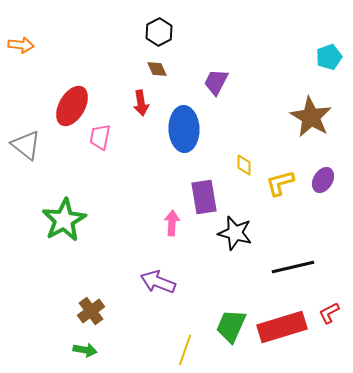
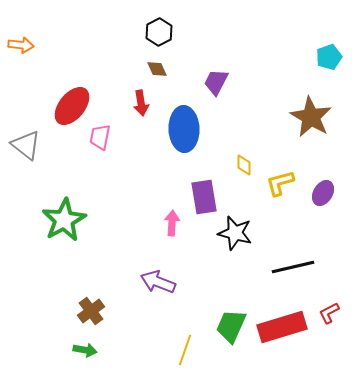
red ellipse: rotated 9 degrees clockwise
purple ellipse: moved 13 px down
